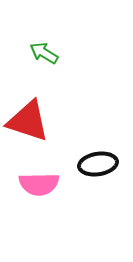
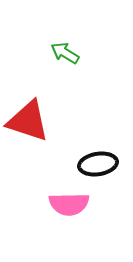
green arrow: moved 21 px right
pink semicircle: moved 30 px right, 20 px down
